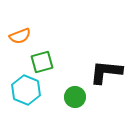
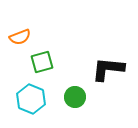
orange semicircle: moved 1 px down
black L-shape: moved 2 px right, 3 px up
cyan hexagon: moved 5 px right, 9 px down
